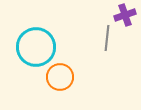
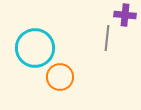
purple cross: rotated 25 degrees clockwise
cyan circle: moved 1 px left, 1 px down
